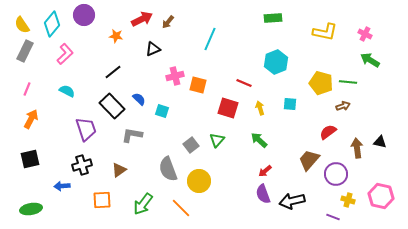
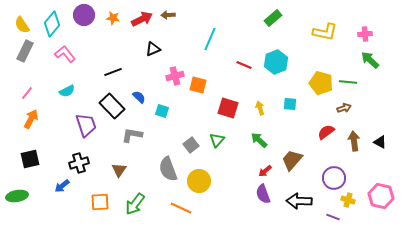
green rectangle at (273, 18): rotated 36 degrees counterclockwise
brown arrow at (168, 22): moved 7 px up; rotated 48 degrees clockwise
pink cross at (365, 34): rotated 32 degrees counterclockwise
orange star at (116, 36): moved 3 px left, 18 px up
pink L-shape at (65, 54): rotated 85 degrees counterclockwise
green arrow at (370, 60): rotated 12 degrees clockwise
black line at (113, 72): rotated 18 degrees clockwise
red line at (244, 83): moved 18 px up
pink line at (27, 89): moved 4 px down; rotated 16 degrees clockwise
cyan semicircle at (67, 91): rotated 126 degrees clockwise
blue semicircle at (139, 99): moved 2 px up
brown arrow at (343, 106): moved 1 px right, 2 px down
purple trapezoid at (86, 129): moved 4 px up
red semicircle at (328, 132): moved 2 px left
black triangle at (380, 142): rotated 16 degrees clockwise
brown arrow at (357, 148): moved 3 px left, 7 px up
brown trapezoid at (309, 160): moved 17 px left
black cross at (82, 165): moved 3 px left, 2 px up
brown triangle at (119, 170): rotated 21 degrees counterclockwise
purple circle at (336, 174): moved 2 px left, 4 px down
blue arrow at (62, 186): rotated 35 degrees counterclockwise
orange square at (102, 200): moved 2 px left, 2 px down
black arrow at (292, 201): moved 7 px right; rotated 15 degrees clockwise
green arrow at (143, 204): moved 8 px left
orange line at (181, 208): rotated 20 degrees counterclockwise
green ellipse at (31, 209): moved 14 px left, 13 px up
